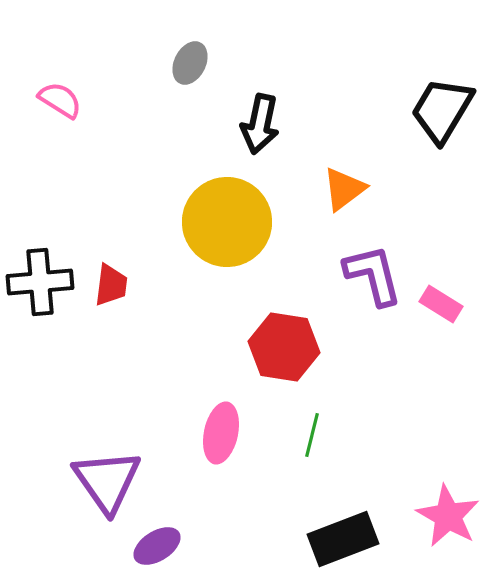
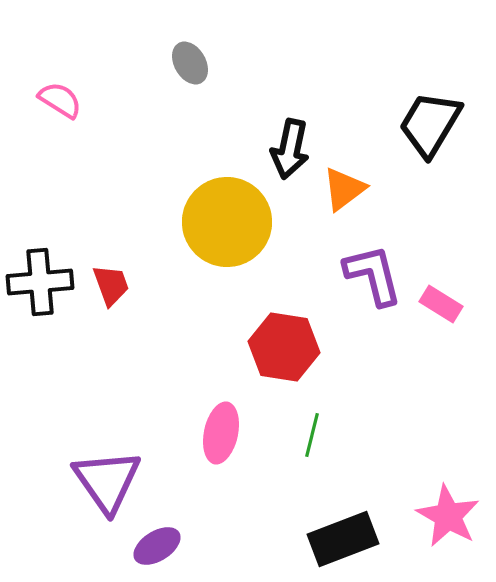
gray ellipse: rotated 57 degrees counterclockwise
black trapezoid: moved 12 px left, 14 px down
black arrow: moved 30 px right, 25 px down
red trapezoid: rotated 27 degrees counterclockwise
